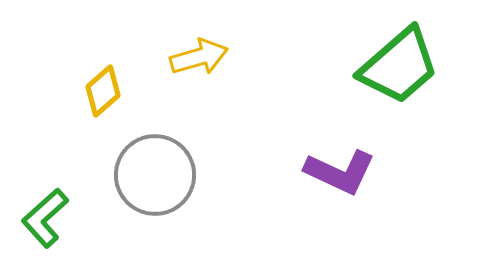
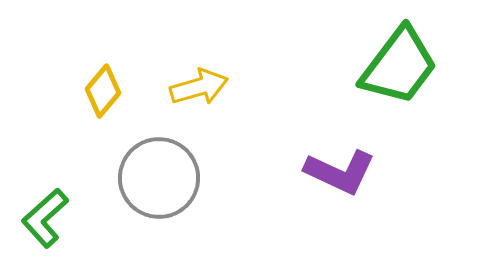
yellow arrow: moved 30 px down
green trapezoid: rotated 12 degrees counterclockwise
yellow diamond: rotated 9 degrees counterclockwise
gray circle: moved 4 px right, 3 px down
